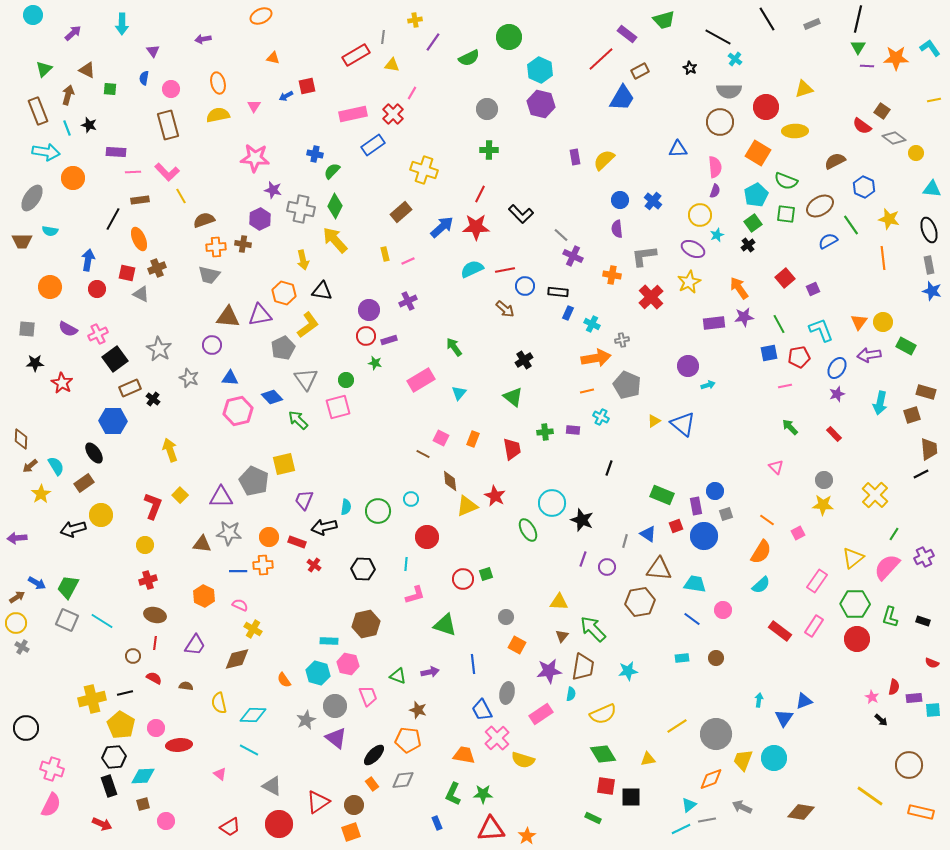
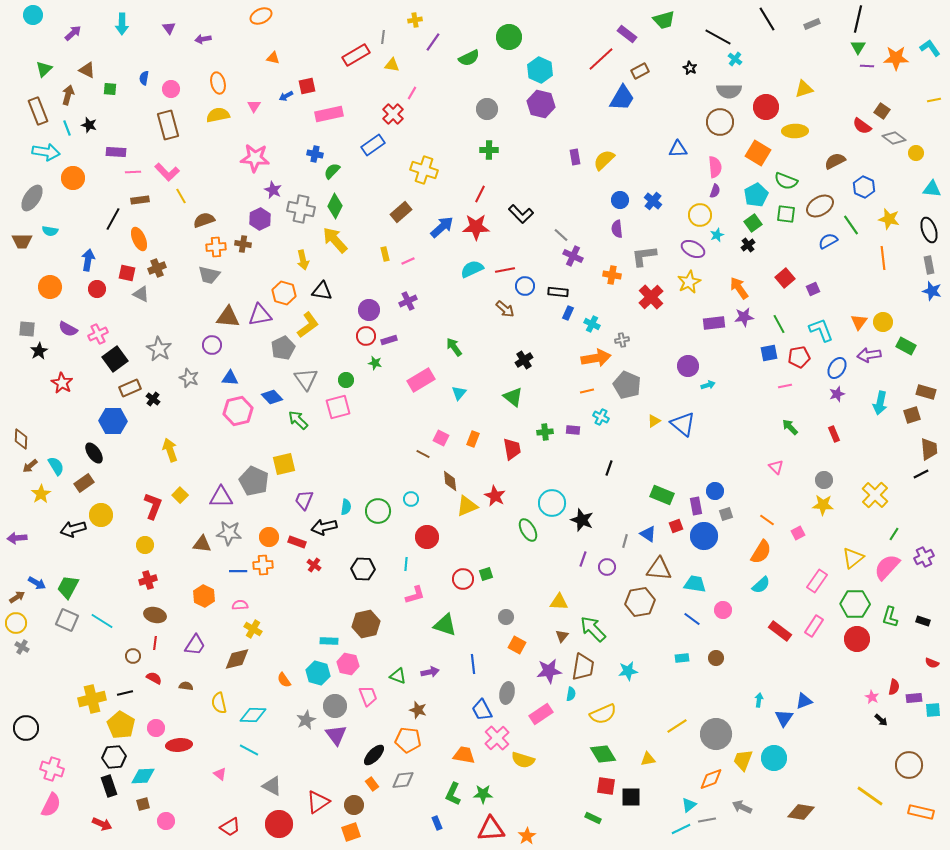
purple triangle at (153, 51): moved 16 px right, 23 px up
pink rectangle at (353, 114): moved 24 px left
purple star at (273, 190): rotated 12 degrees clockwise
black star at (35, 363): moved 4 px right, 12 px up; rotated 30 degrees counterclockwise
red rectangle at (834, 434): rotated 21 degrees clockwise
pink semicircle at (240, 605): rotated 28 degrees counterclockwise
purple triangle at (336, 738): moved 3 px up; rotated 15 degrees clockwise
